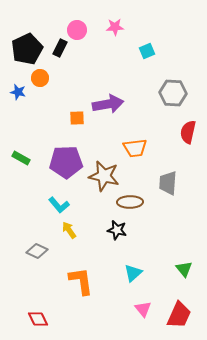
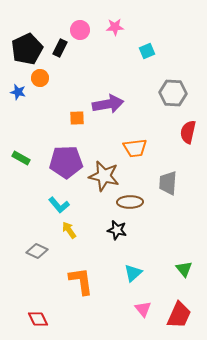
pink circle: moved 3 px right
